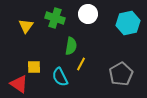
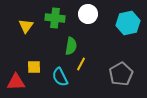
green cross: rotated 12 degrees counterclockwise
red triangle: moved 3 px left, 2 px up; rotated 36 degrees counterclockwise
